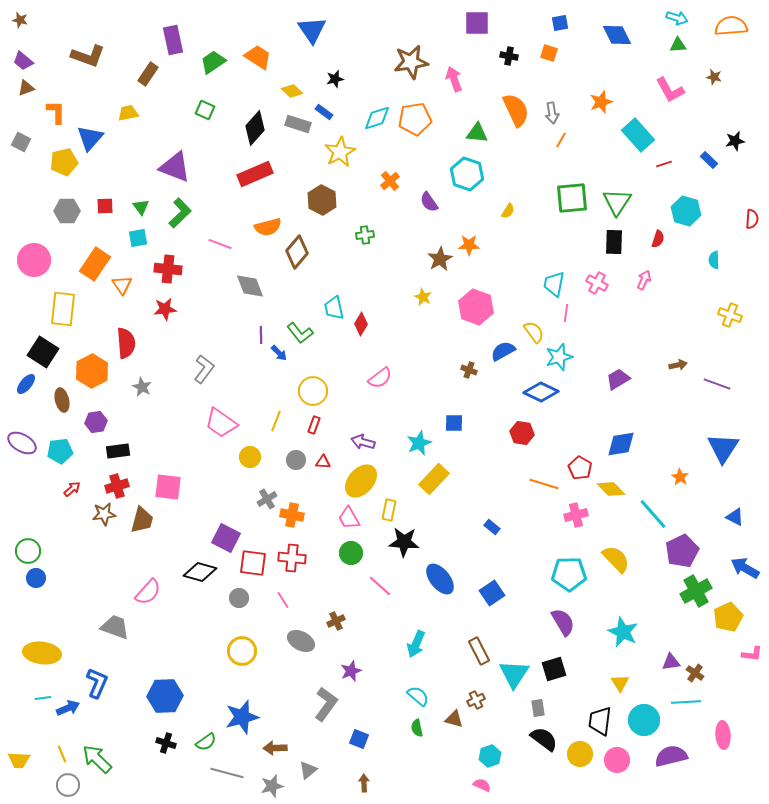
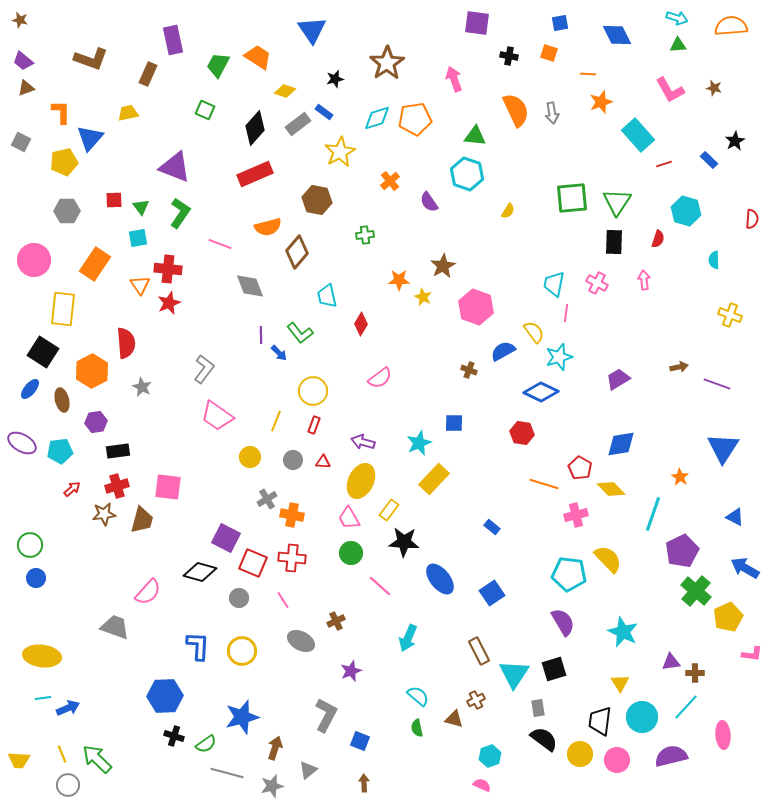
purple square at (477, 23): rotated 8 degrees clockwise
brown L-shape at (88, 56): moved 3 px right, 3 px down
green trapezoid at (213, 62): moved 5 px right, 3 px down; rotated 28 degrees counterclockwise
brown star at (411, 62): moved 24 px left, 1 px down; rotated 24 degrees counterclockwise
brown rectangle at (148, 74): rotated 10 degrees counterclockwise
brown star at (714, 77): moved 11 px down
yellow diamond at (292, 91): moved 7 px left; rotated 25 degrees counterclockwise
orange L-shape at (56, 112): moved 5 px right
gray rectangle at (298, 124): rotated 55 degrees counterclockwise
green triangle at (477, 133): moved 2 px left, 3 px down
orange line at (561, 140): moved 27 px right, 66 px up; rotated 63 degrees clockwise
black star at (735, 141): rotated 18 degrees counterclockwise
brown hexagon at (322, 200): moved 5 px left; rotated 16 degrees counterclockwise
red square at (105, 206): moved 9 px right, 6 px up
green L-shape at (180, 213): rotated 12 degrees counterclockwise
orange star at (469, 245): moved 70 px left, 35 px down
brown star at (440, 259): moved 3 px right, 7 px down
pink arrow at (644, 280): rotated 30 degrees counterclockwise
orange triangle at (122, 285): moved 18 px right
cyan trapezoid at (334, 308): moved 7 px left, 12 px up
red star at (165, 309): moved 4 px right, 6 px up; rotated 15 degrees counterclockwise
brown arrow at (678, 365): moved 1 px right, 2 px down
blue ellipse at (26, 384): moved 4 px right, 5 px down
pink trapezoid at (221, 423): moved 4 px left, 7 px up
gray circle at (296, 460): moved 3 px left
yellow ellipse at (361, 481): rotated 16 degrees counterclockwise
yellow rectangle at (389, 510): rotated 25 degrees clockwise
cyan line at (653, 514): rotated 60 degrees clockwise
green circle at (28, 551): moved 2 px right, 6 px up
yellow semicircle at (616, 559): moved 8 px left
red square at (253, 563): rotated 16 degrees clockwise
cyan pentagon at (569, 574): rotated 8 degrees clockwise
green cross at (696, 591): rotated 20 degrees counterclockwise
cyan arrow at (416, 644): moved 8 px left, 6 px up
yellow ellipse at (42, 653): moved 3 px down
brown cross at (695, 673): rotated 36 degrees counterclockwise
blue L-shape at (97, 683): moved 101 px right, 37 px up; rotated 20 degrees counterclockwise
cyan line at (686, 702): moved 5 px down; rotated 44 degrees counterclockwise
gray L-shape at (326, 704): moved 11 px down; rotated 8 degrees counterclockwise
cyan circle at (644, 720): moved 2 px left, 3 px up
blue square at (359, 739): moved 1 px right, 2 px down
green semicircle at (206, 742): moved 2 px down
black cross at (166, 743): moved 8 px right, 7 px up
brown arrow at (275, 748): rotated 110 degrees clockwise
